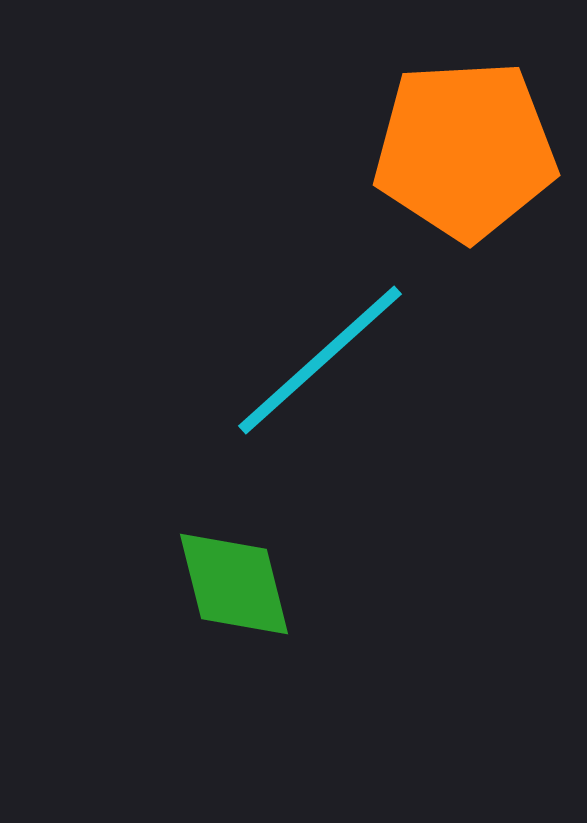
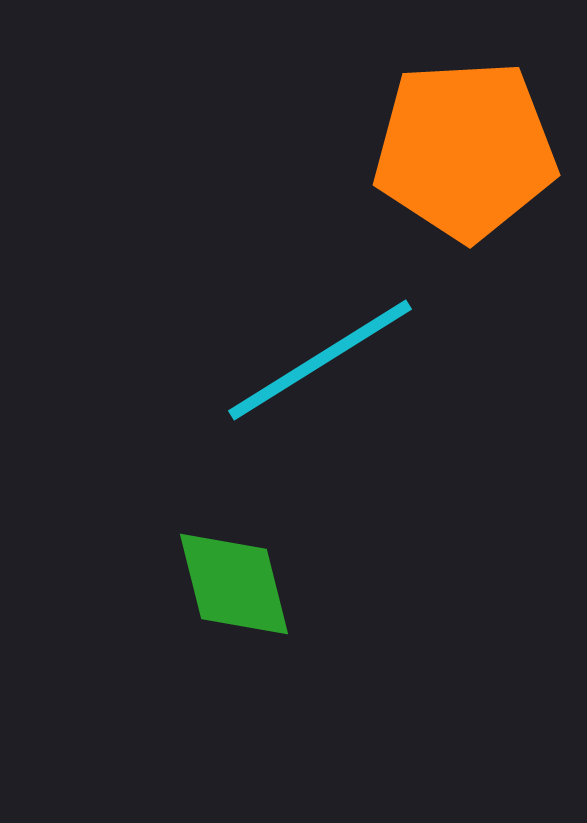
cyan line: rotated 10 degrees clockwise
